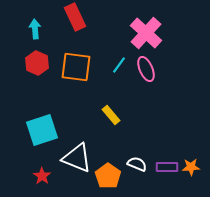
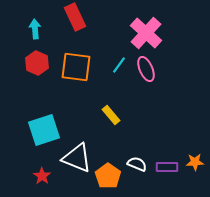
cyan square: moved 2 px right
orange star: moved 4 px right, 5 px up
